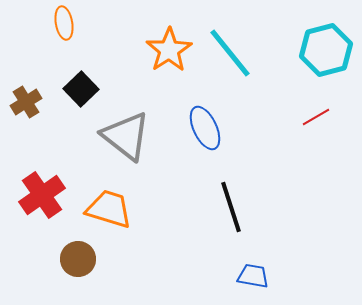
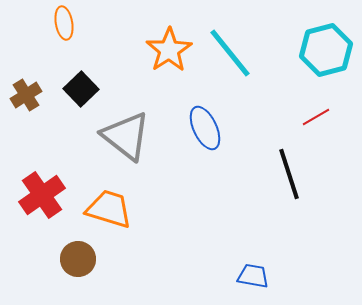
brown cross: moved 7 px up
black line: moved 58 px right, 33 px up
